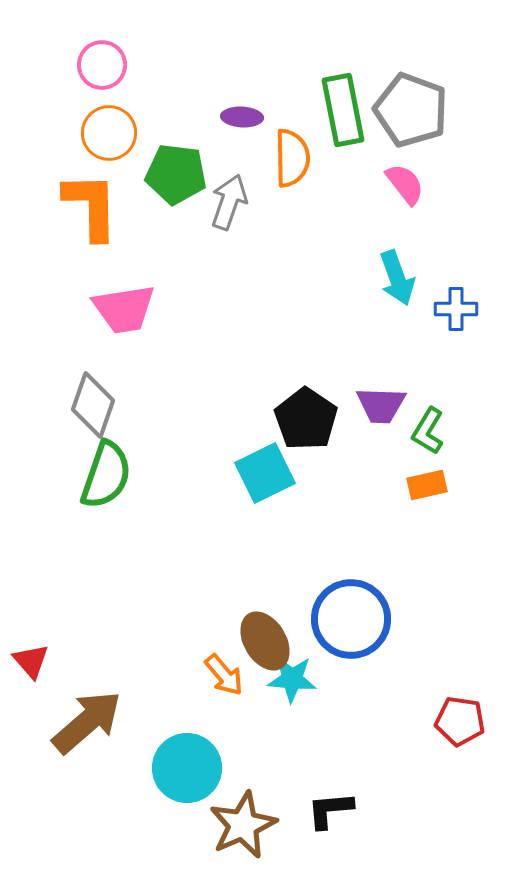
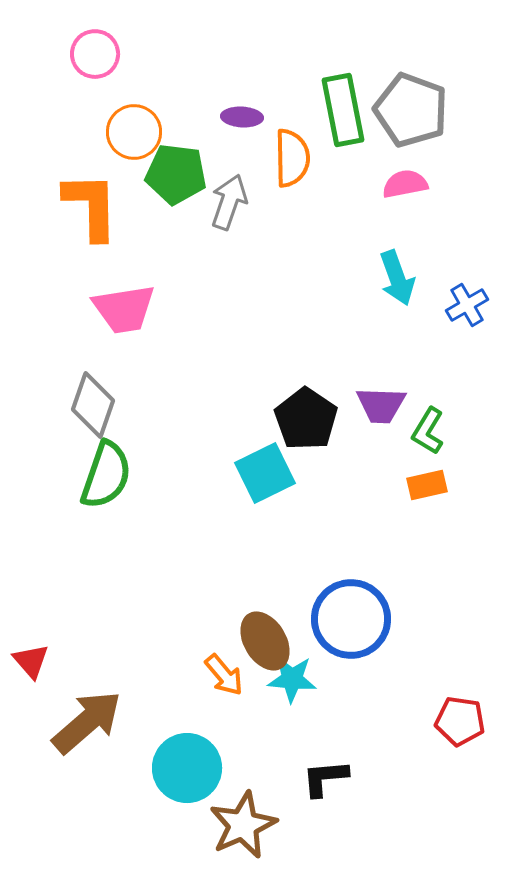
pink circle: moved 7 px left, 11 px up
orange circle: moved 25 px right, 1 px up
pink semicircle: rotated 63 degrees counterclockwise
blue cross: moved 11 px right, 4 px up; rotated 30 degrees counterclockwise
black L-shape: moved 5 px left, 32 px up
